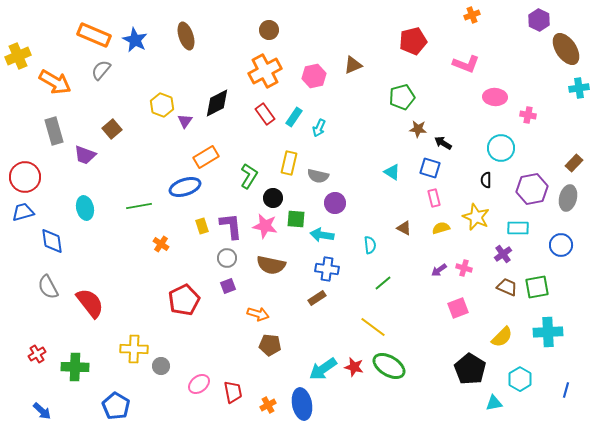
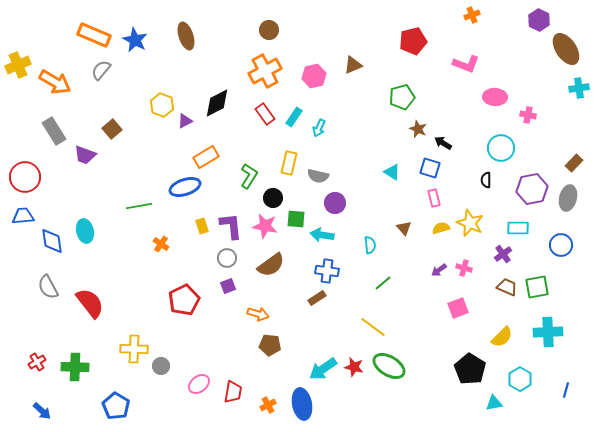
yellow cross at (18, 56): moved 9 px down
purple triangle at (185, 121): rotated 28 degrees clockwise
brown star at (418, 129): rotated 18 degrees clockwise
gray rectangle at (54, 131): rotated 16 degrees counterclockwise
cyan ellipse at (85, 208): moved 23 px down
blue trapezoid at (23, 212): moved 4 px down; rotated 10 degrees clockwise
yellow star at (476, 217): moved 6 px left, 6 px down
brown triangle at (404, 228): rotated 21 degrees clockwise
brown semicircle at (271, 265): rotated 48 degrees counterclockwise
blue cross at (327, 269): moved 2 px down
red cross at (37, 354): moved 8 px down
red trapezoid at (233, 392): rotated 20 degrees clockwise
